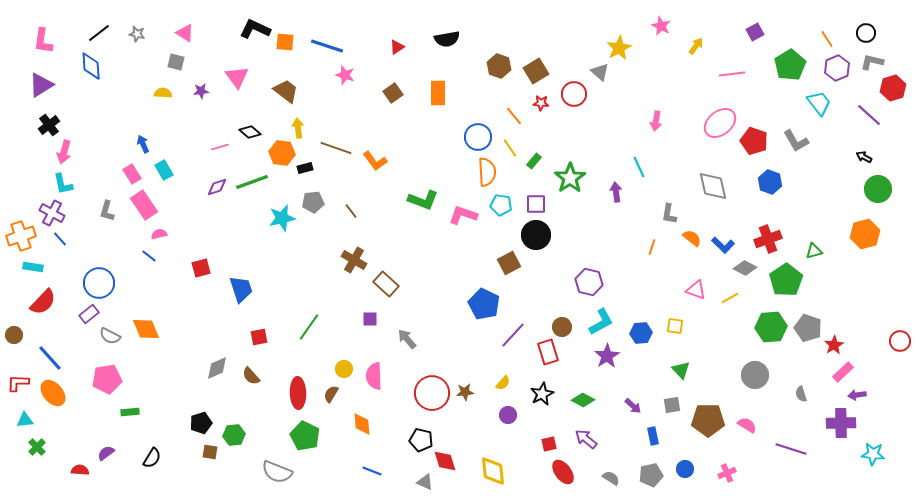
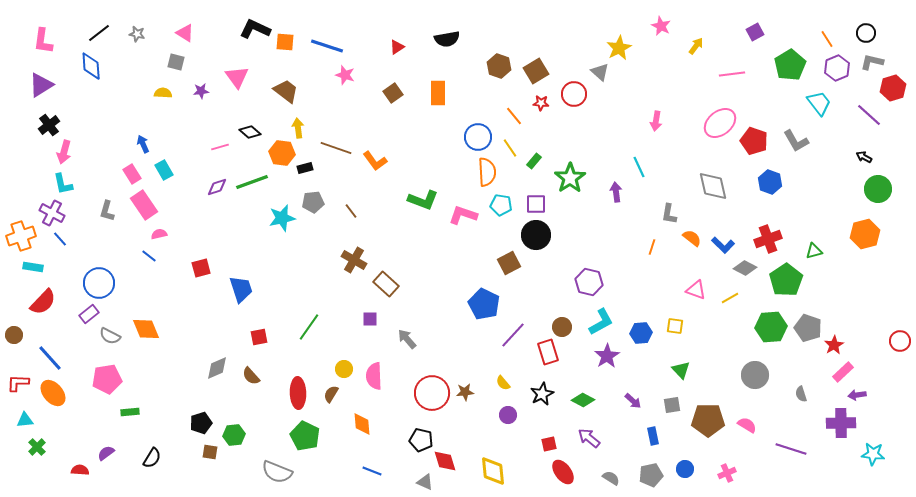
yellow semicircle at (503, 383): rotated 98 degrees clockwise
purple arrow at (633, 406): moved 5 px up
purple arrow at (586, 439): moved 3 px right, 1 px up
